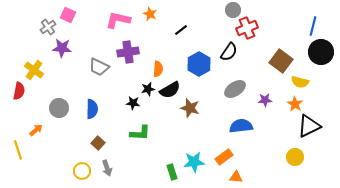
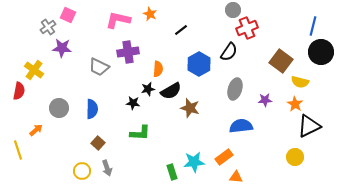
gray ellipse at (235, 89): rotated 40 degrees counterclockwise
black semicircle at (170, 90): moved 1 px right, 1 px down
